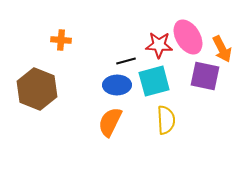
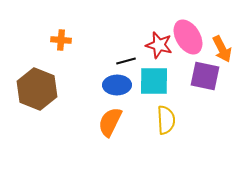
red star: rotated 12 degrees clockwise
cyan square: rotated 16 degrees clockwise
